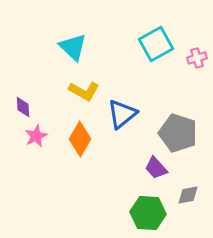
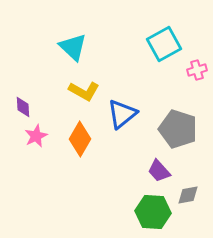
cyan square: moved 8 px right
pink cross: moved 12 px down
gray pentagon: moved 4 px up
purple trapezoid: moved 3 px right, 3 px down
green hexagon: moved 5 px right, 1 px up
